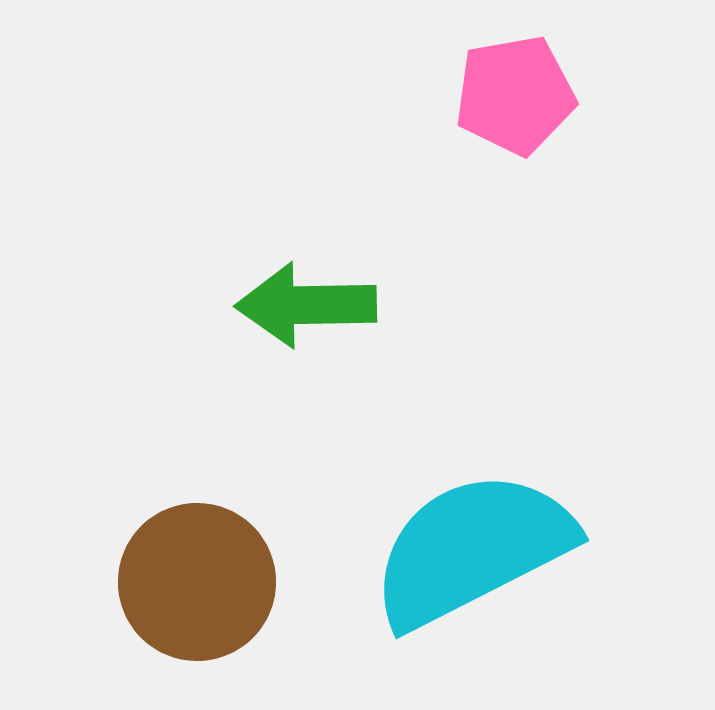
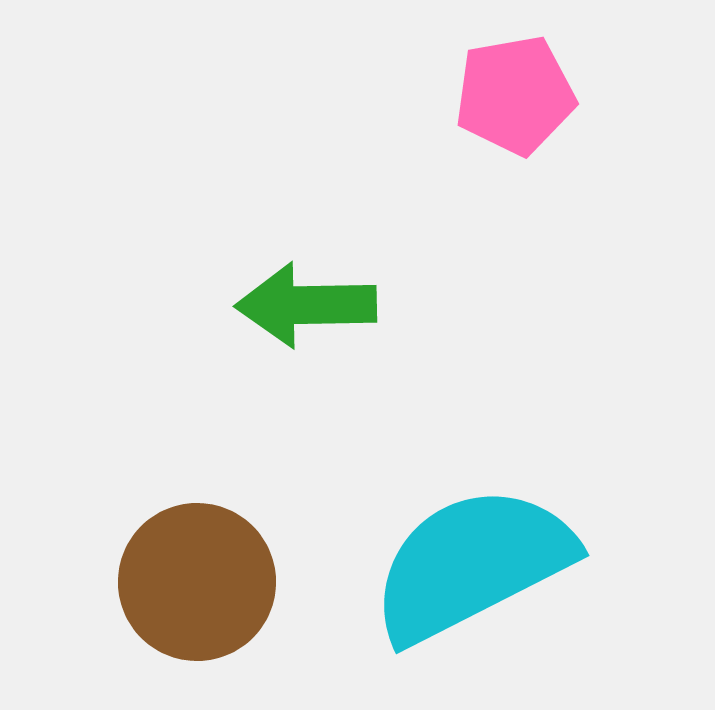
cyan semicircle: moved 15 px down
